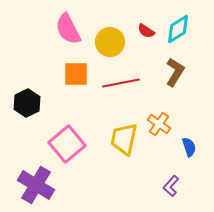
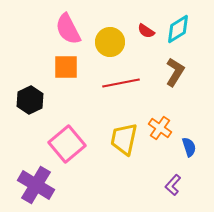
orange square: moved 10 px left, 7 px up
black hexagon: moved 3 px right, 3 px up
orange cross: moved 1 px right, 4 px down
purple L-shape: moved 2 px right, 1 px up
